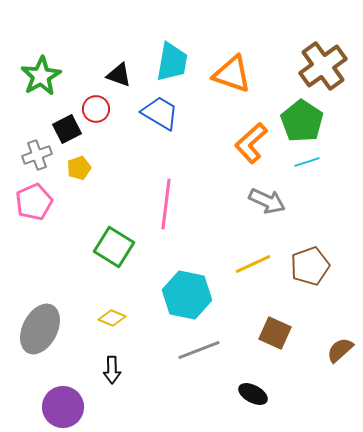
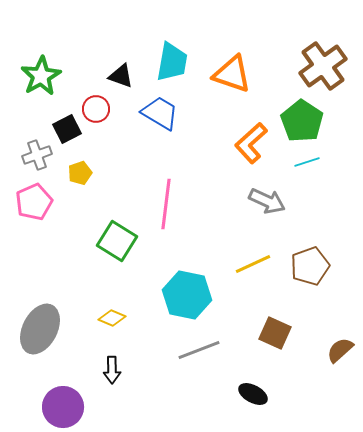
black triangle: moved 2 px right, 1 px down
yellow pentagon: moved 1 px right, 5 px down
green square: moved 3 px right, 6 px up
